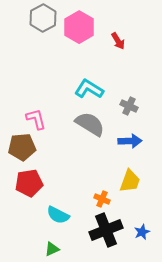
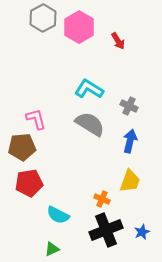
blue arrow: rotated 75 degrees counterclockwise
